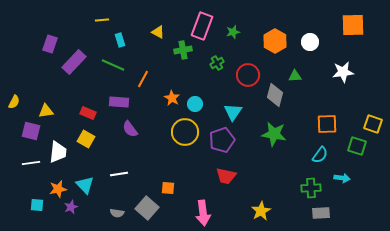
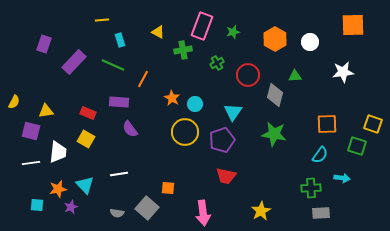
orange hexagon at (275, 41): moved 2 px up
purple rectangle at (50, 44): moved 6 px left
